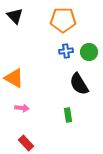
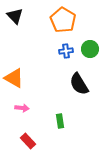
orange pentagon: rotated 30 degrees clockwise
green circle: moved 1 px right, 3 px up
green rectangle: moved 8 px left, 6 px down
red rectangle: moved 2 px right, 2 px up
